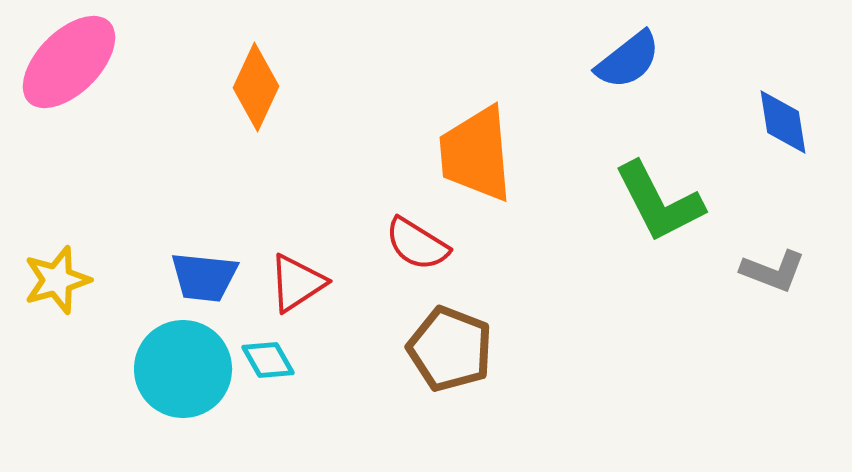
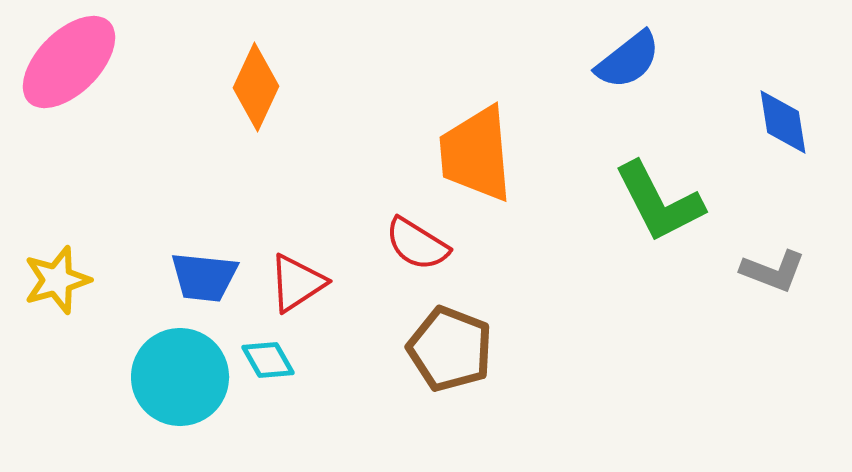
cyan circle: moved 3 px left, 8 px down
